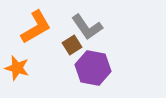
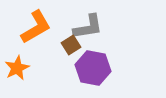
gray L-shape: moved 1 px right; rotated 64 degrees counterclockwise
brown square: moved 1 px left
orange star: rotated 30 degrees clockwise
